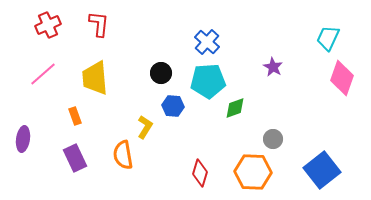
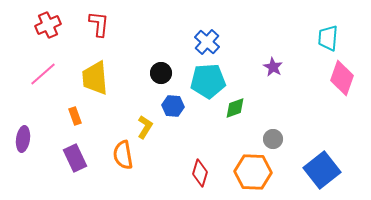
cyan trapezoid: rotated 20 degrees counterclockwise
